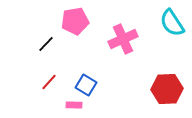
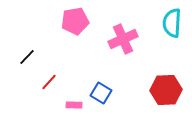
cyan semicircle: rotated 36 degrees clockwise
black line: moved 19 px left, 13 px down
blue square: moved 15 px right, 8 px down
red hexagon: moved 1 px left, 1 px down
